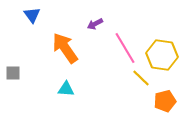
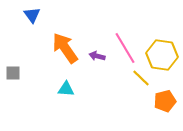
purple arrow: moved 2 px right, 32 px down; rotated 42 degrees clockwise
